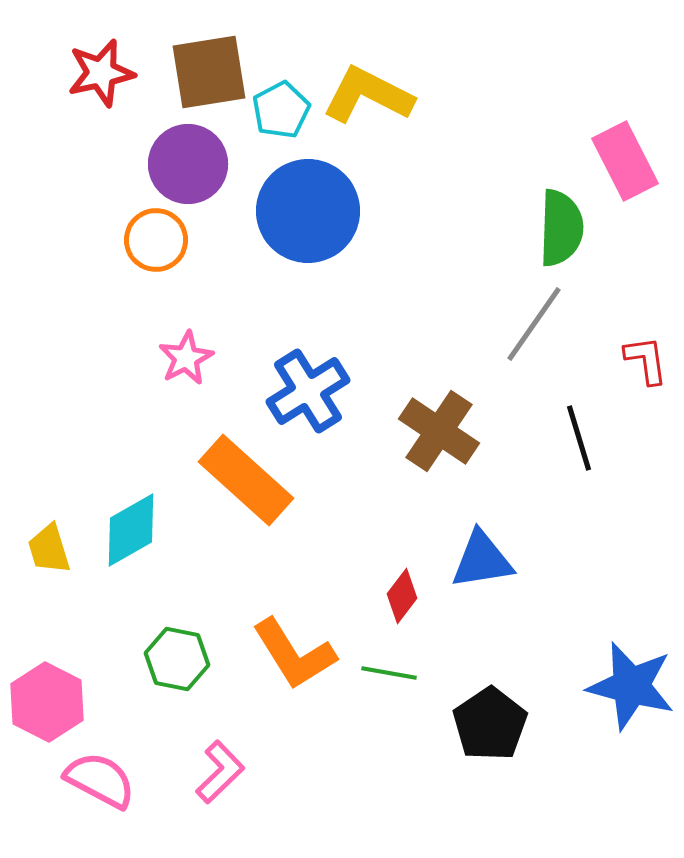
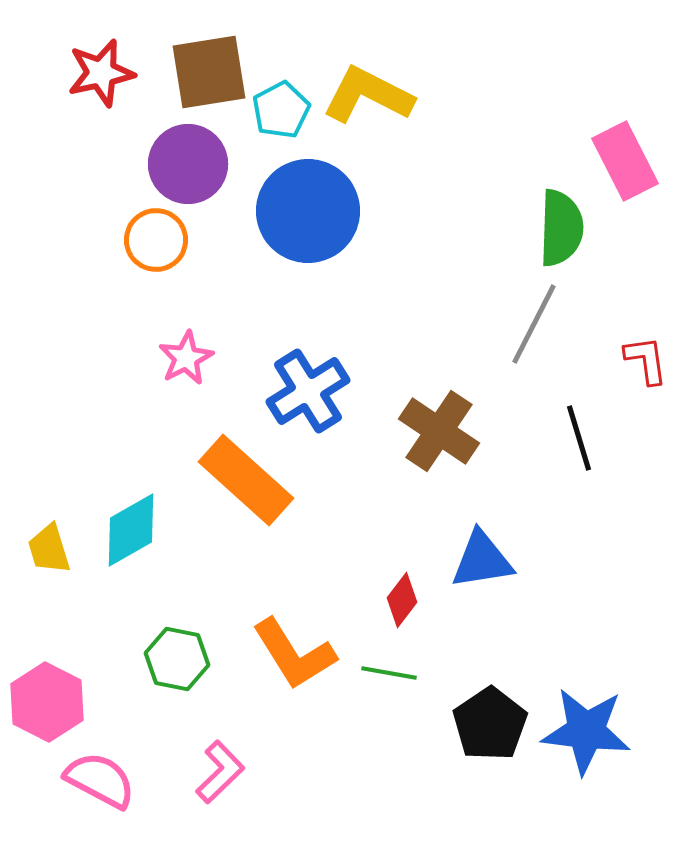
gray line: rotated 8 degrees counterclockwise
red diamond: moved 4 px down
blue star: moved 45 px left, 45 px down; rotated 8 degrees counterclockwise
